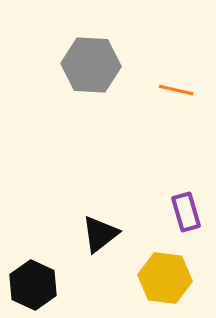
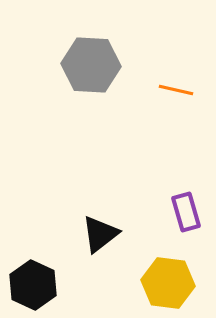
yellow hexagon: moved 3 px right, 5 px down
